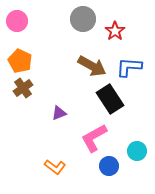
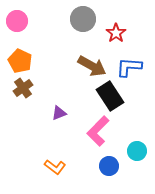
red star: moved 1 px right, 2 px down
black rectangle: moved 3 px up
pink L-shape: moved 4 px right, 7 px up; rotated 16 degrees counterclockwise
